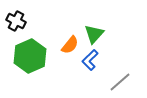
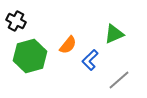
green triangle: moved 20 px right; rotated 25 degrees clockwise
orange semicircle: moved 2 px left
green hexagon: rotated 8 degrees clockwise
gray line: moved 1 px left, 2 px up
